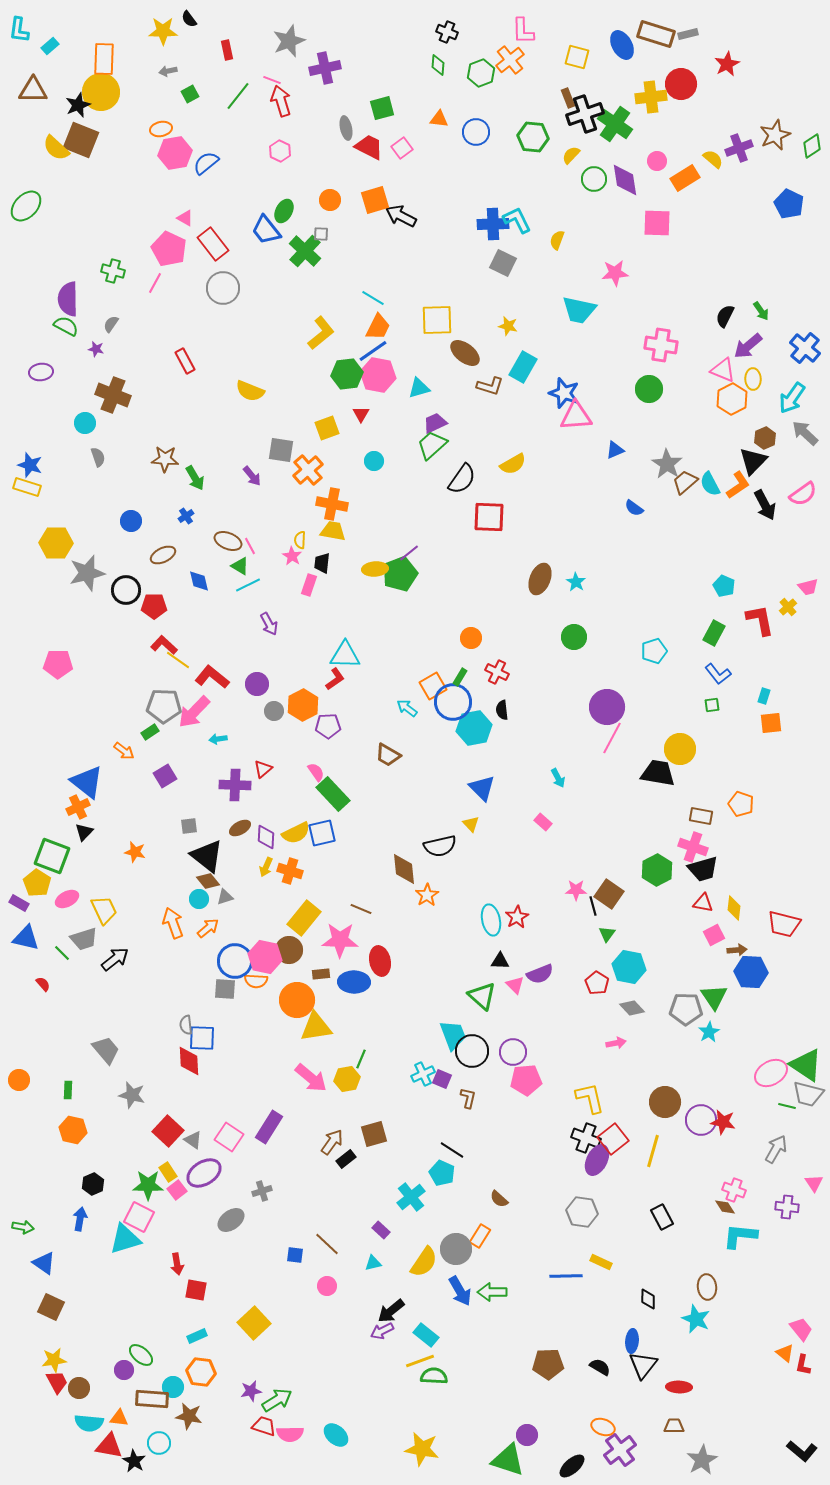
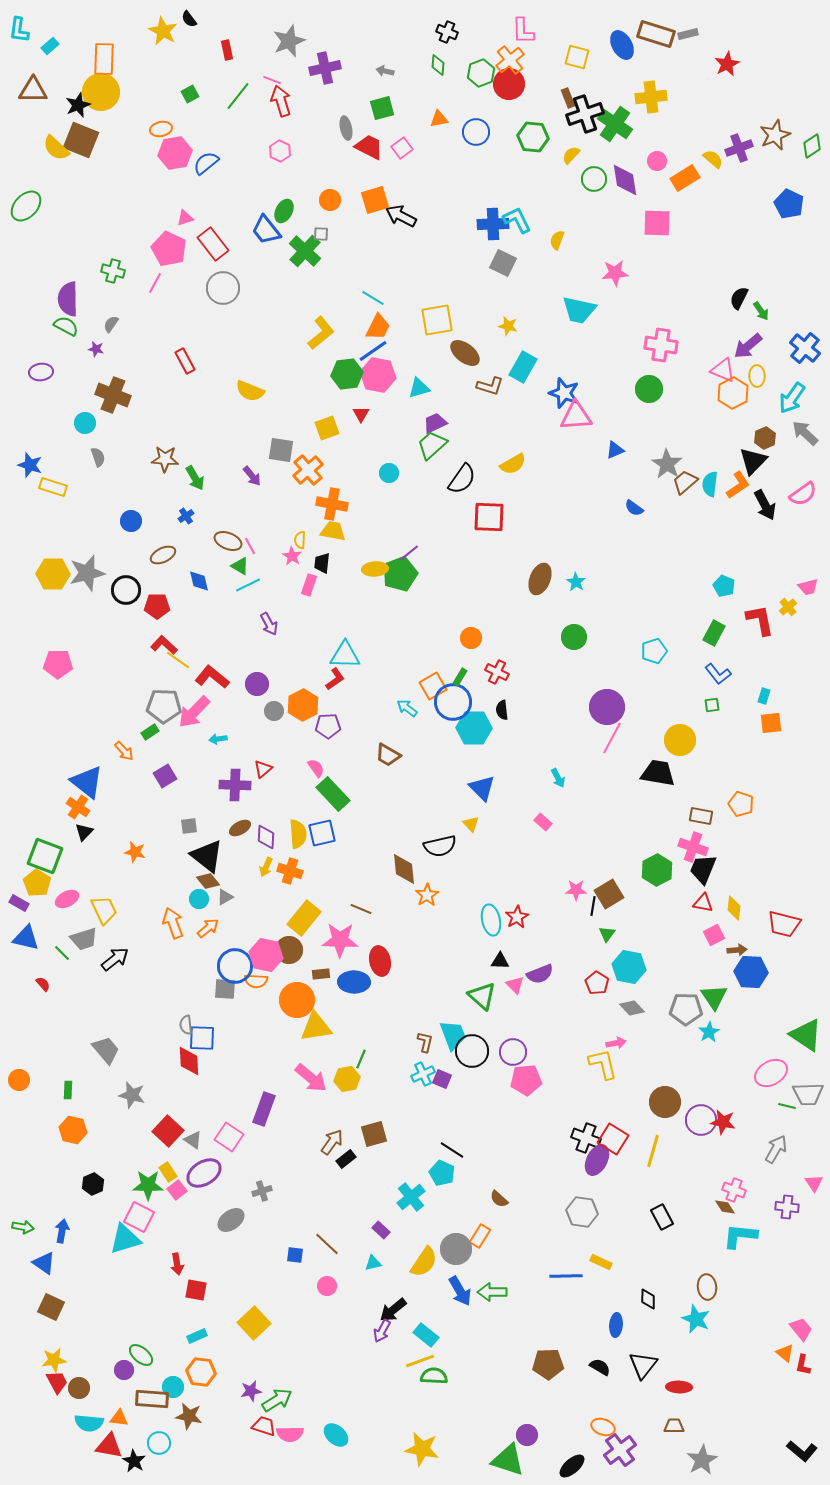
yellow star at (163, 31): rotated 28 degrees clockwise
gray arrow at (168, 71): moved 217 px right; rotated 24 degrees clockwise
red circle at (681, 84): moved 172 px left
orange triangle at (439, 119): rotated 18 degrees counterclockwise
pink triangle at (185, 218): rotated 48 degrees counterclockwise
black semicircle at (725, 316): moved 14 px right, 18 px up
yellow square at (437, 320): rotated 8 degrees counterclockwise
yellow ellipse at (753, 379): moved 4 px right, 3 px up
orange hexagon at (732, 399): moved 1 px right, 6 px up
cyan circle at (374, 461): moved 15 px right, 12 px down
cyan semicircle at (710, 484): rotated 35 degrees clockwise
yellow rectangle at (27, 487): moved 26 px right
yellow hexagon at (56, 543): moved 3 px left, 31 px down
red pentagon at (154, 606): moved 3 px right
cyan hexagon at (474, 728): rotated 12 degrees clockwise
yellow circle at (680, 749): moved 9 px up
orange arrow at (124, 751): rotated 10 degrees clockwise
pink semicircle at (316, 772): moved 4 px up
orange cross at (78, 807): rotated 30 degrees counterclockwise
yellow semicircle at (296, 833): moved 2 px right, 1 px down; rotated 68 degrees counterclockwise
green square at (52, 856): moved 7 px left
black trapezoid at (703, 869): rotated 128 degrees clockwise
brown square at (609, 894): rotated 24 degrees clockwise
gray triangle at (225, 897): rotated 12 degrees counterclockwise
black line at (593, 906): rotated 24 degrees clockwise
pink hexagon at (265, 957): moved 1 px right, 2 px up
blue circle at (235, 961): moved 5 px down
green triangle at (806, 1065): moved 30 px up
gray trapezoid at (808, 1094): rotated 16 degrees counterclockwise
brown L-shape at (468, 1098): moved 43 px left, 56 px up
yellow L-shape at (590, 1098): moved 13 px right, 34 px up
purple rectangle at (269, 1127): moved 5 px left, 18 px up; rotated 12 degrees counterclockwise
red square at (613, 1139): rotated 20 degrees counterclockwise
blue arrow at (80, 1219): moved 18 px left, 12 px down
black arrow at (391, 1311): moved 2 px right, 1 px up
purple arrow at (382, 1331): rotated 35 degrees counterclockwise
blue ellipse at (632, 1341): moved 16 px left, 16 px up
